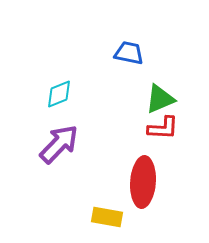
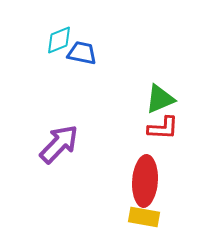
blue trapezoid: moved 47 px left
cyan diamond: moved 54 px up
red ellipse: moved 2 px right, 1 px up
yellow rectangle: moved 37 px right
